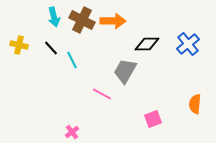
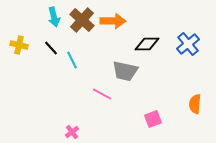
brown cross: rotated 15 degrees clockwise
gray trapezoid: rotated 108 degrees counterclockwise
